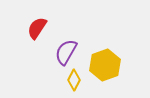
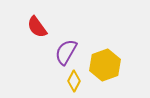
red semicircle: moved 1 px up; rotated 70 degrees counterclockwise
yellow diamond: moved 1 px down
